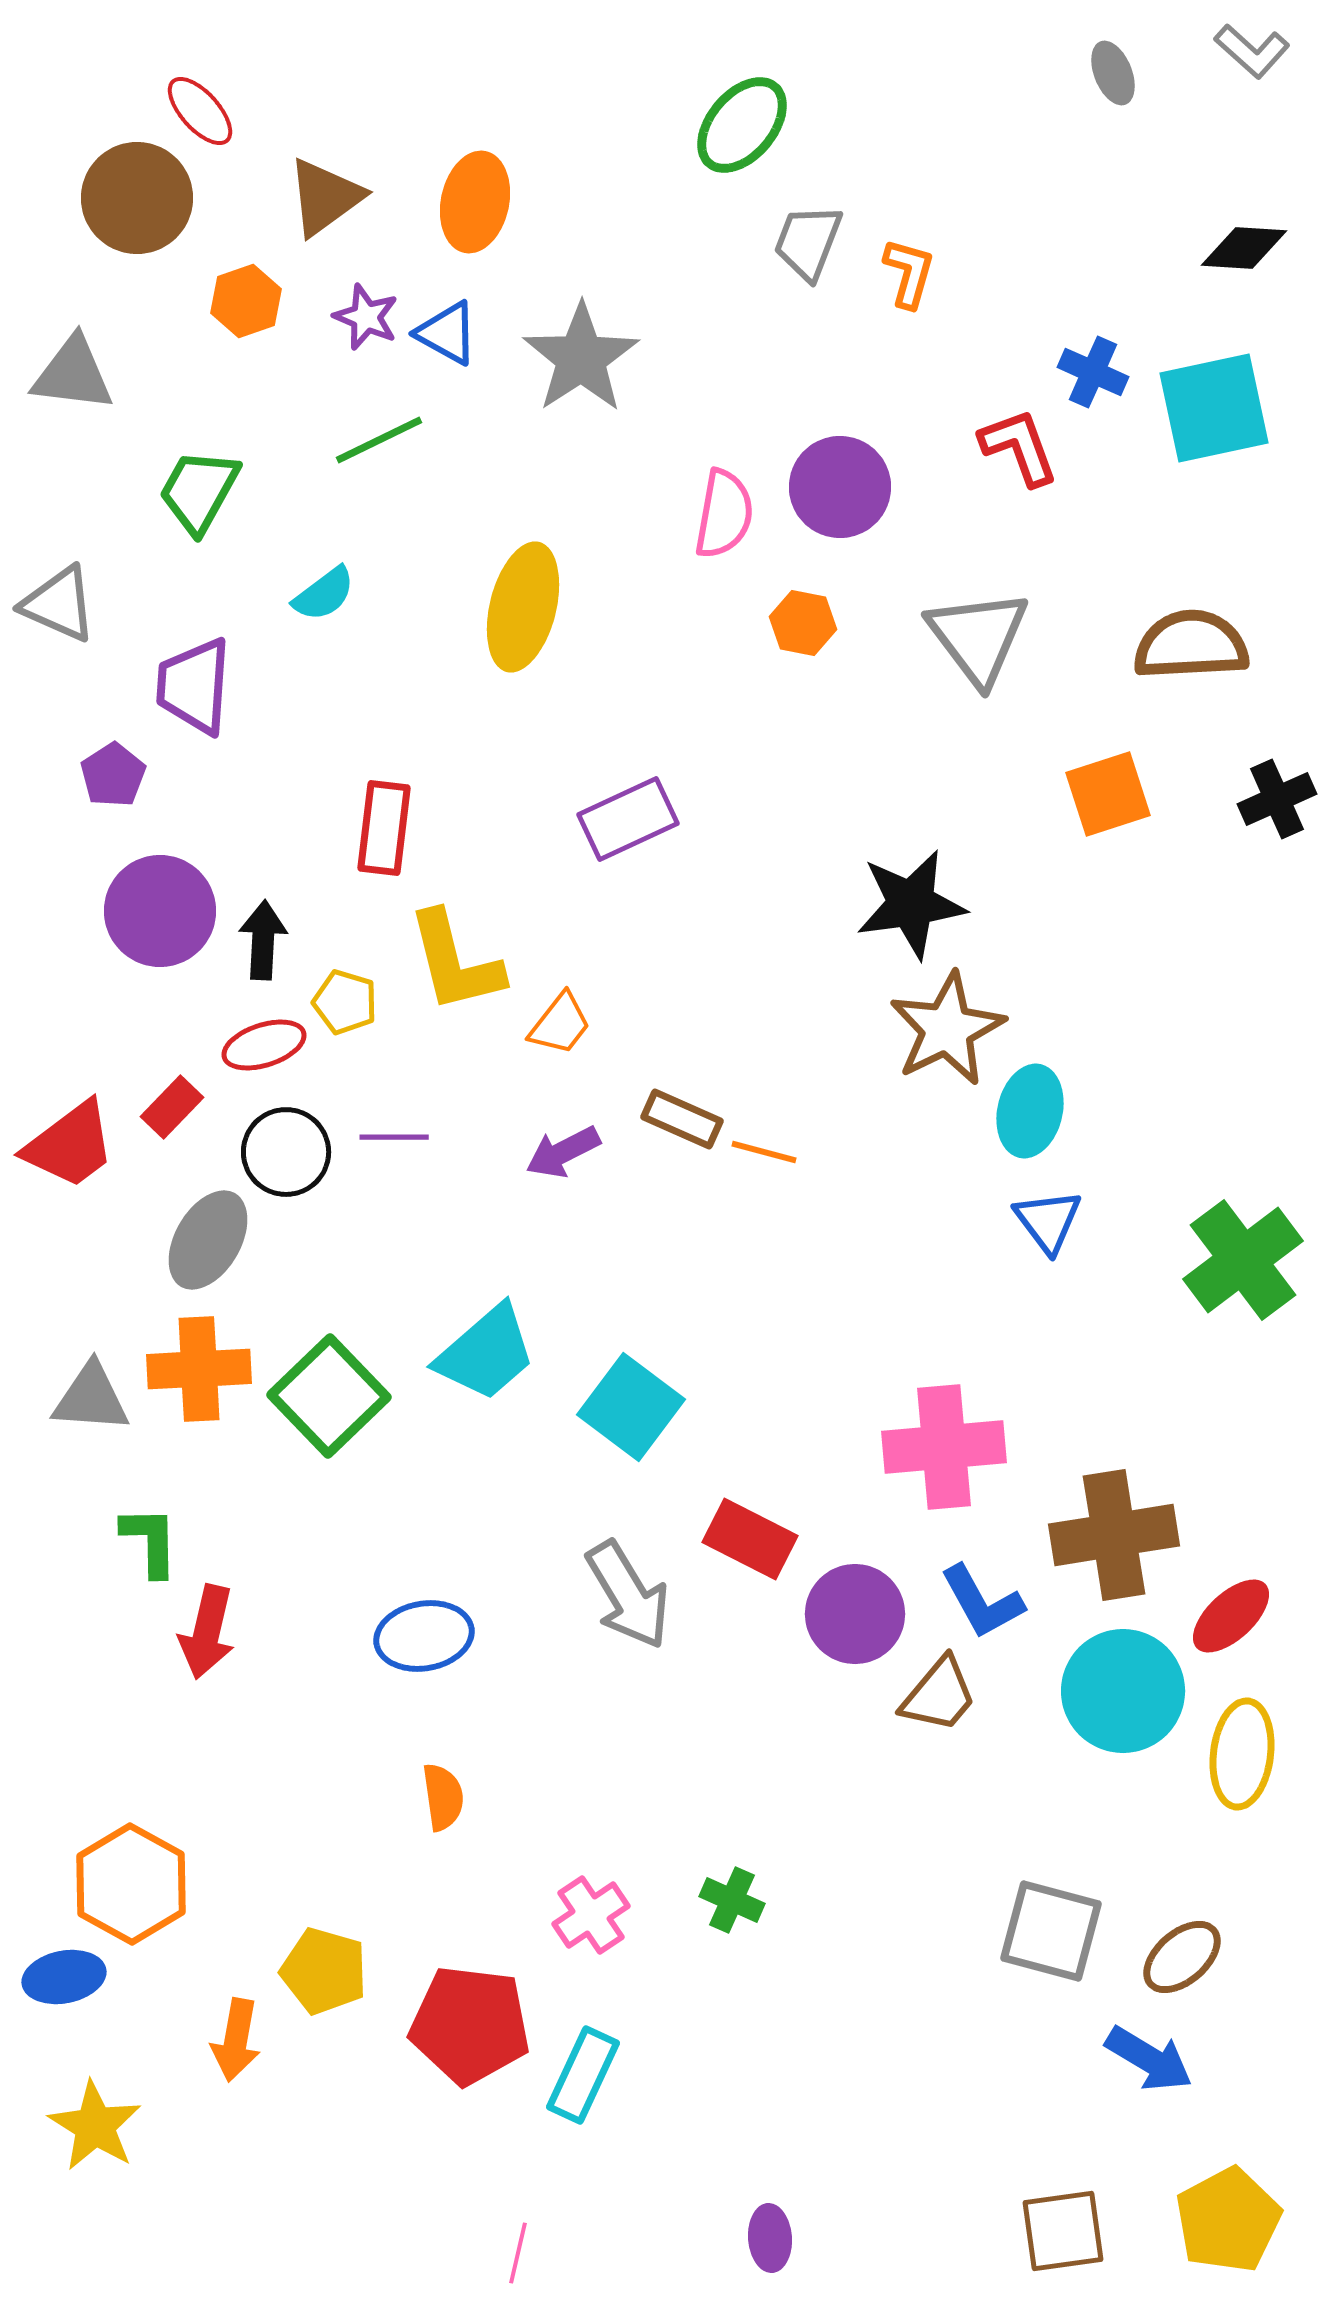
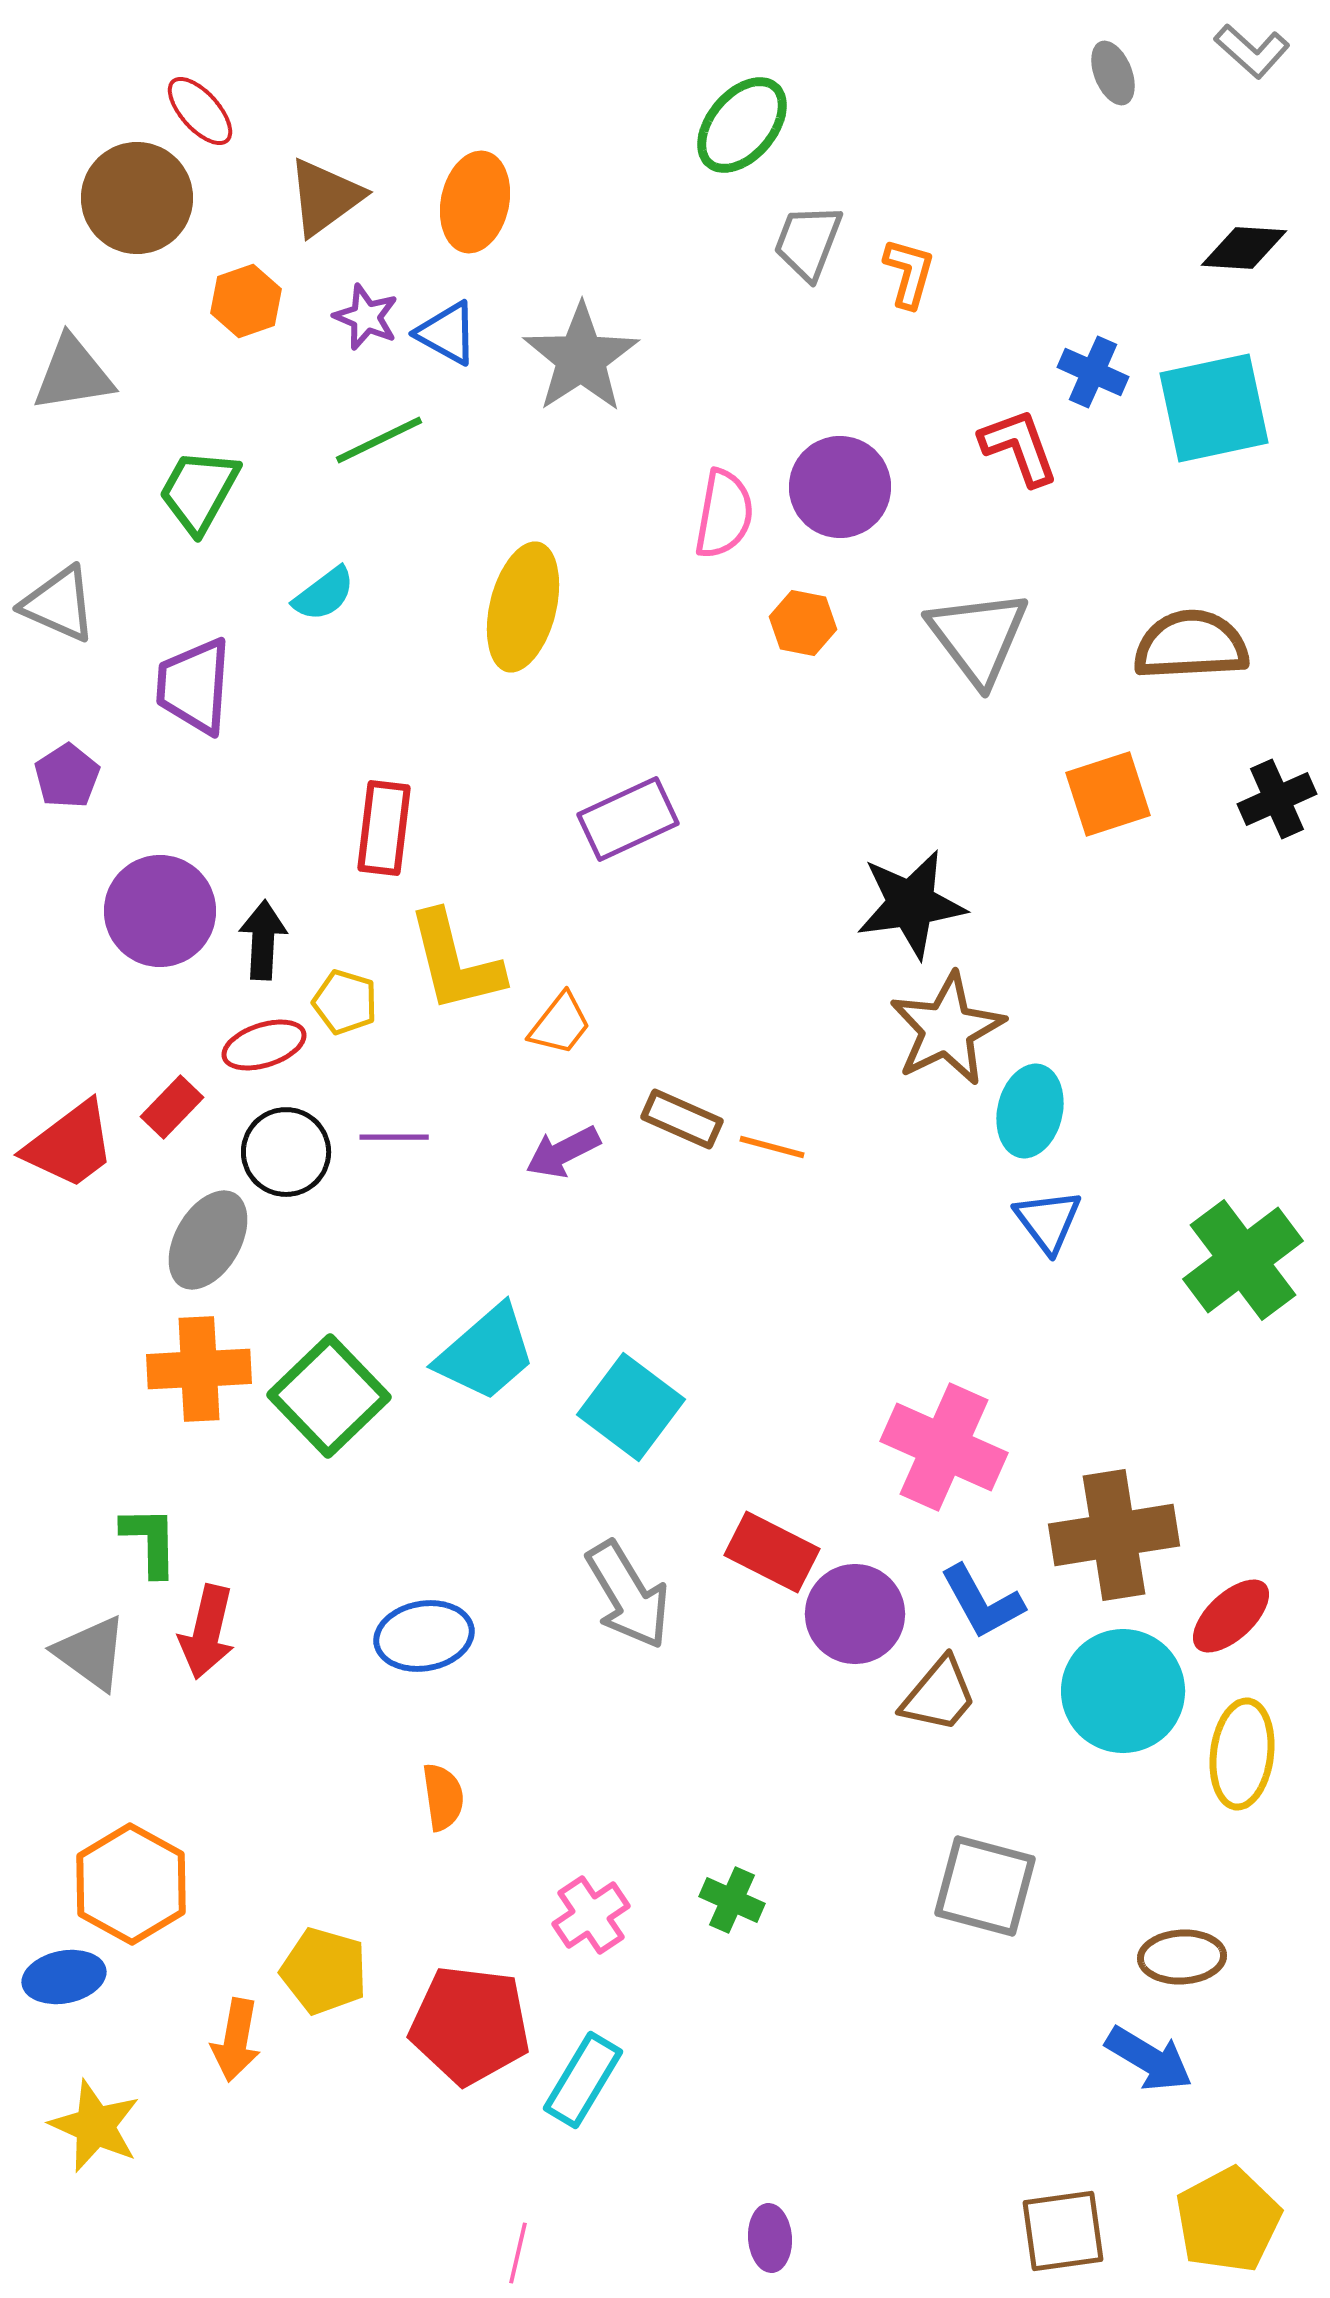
gray triangle at (73, 374): rotated 16 degrees counterclockwise
purple pentagon at (113, 775): moved 46 px left, 1 px down
orange line at (764, 1152): moved 8 px right, 5 px up
gray triangle at (91, 1398): moved 255 px down; rotated 32 degrees clockwise
pink cross at (944, 1447): rotated 29 degrees clockwise
red rectangle at (750, 1539): moved 22 px right, 13 px down
gray square at (1051, 1931): moved 66 px left, 45 px up
brown ellipse at (1182, 1957): rotated 38 degrees clockwise
cyan rectangle at (583, 2075): moved 5 px down; rotated 6 degrees clockwise
yellow star at (95, 2126): rotated 8 degrees counterclockwise
